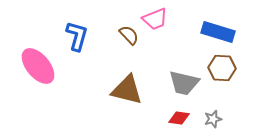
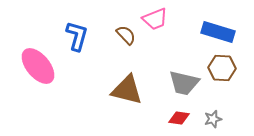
brown semicircle: moved 3 px left
